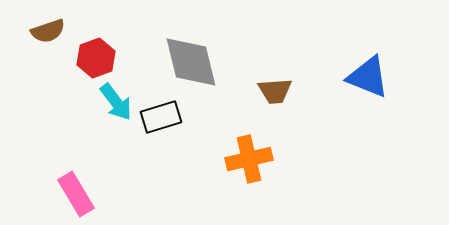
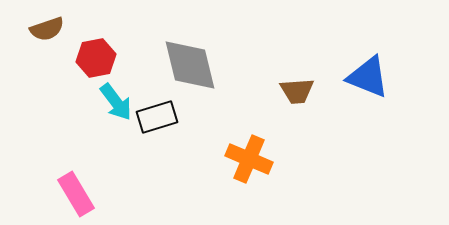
brown semicircle: moved 1 px left, 2 px up
red hexagon: rotated 9 degrees clockwise
gray diamond: moved 1 px left, 3 px down
brown trapezoid: moved 22 px right
black rectangle: moved 4 px left
orange cross: rotated 36 degrees clockwise
